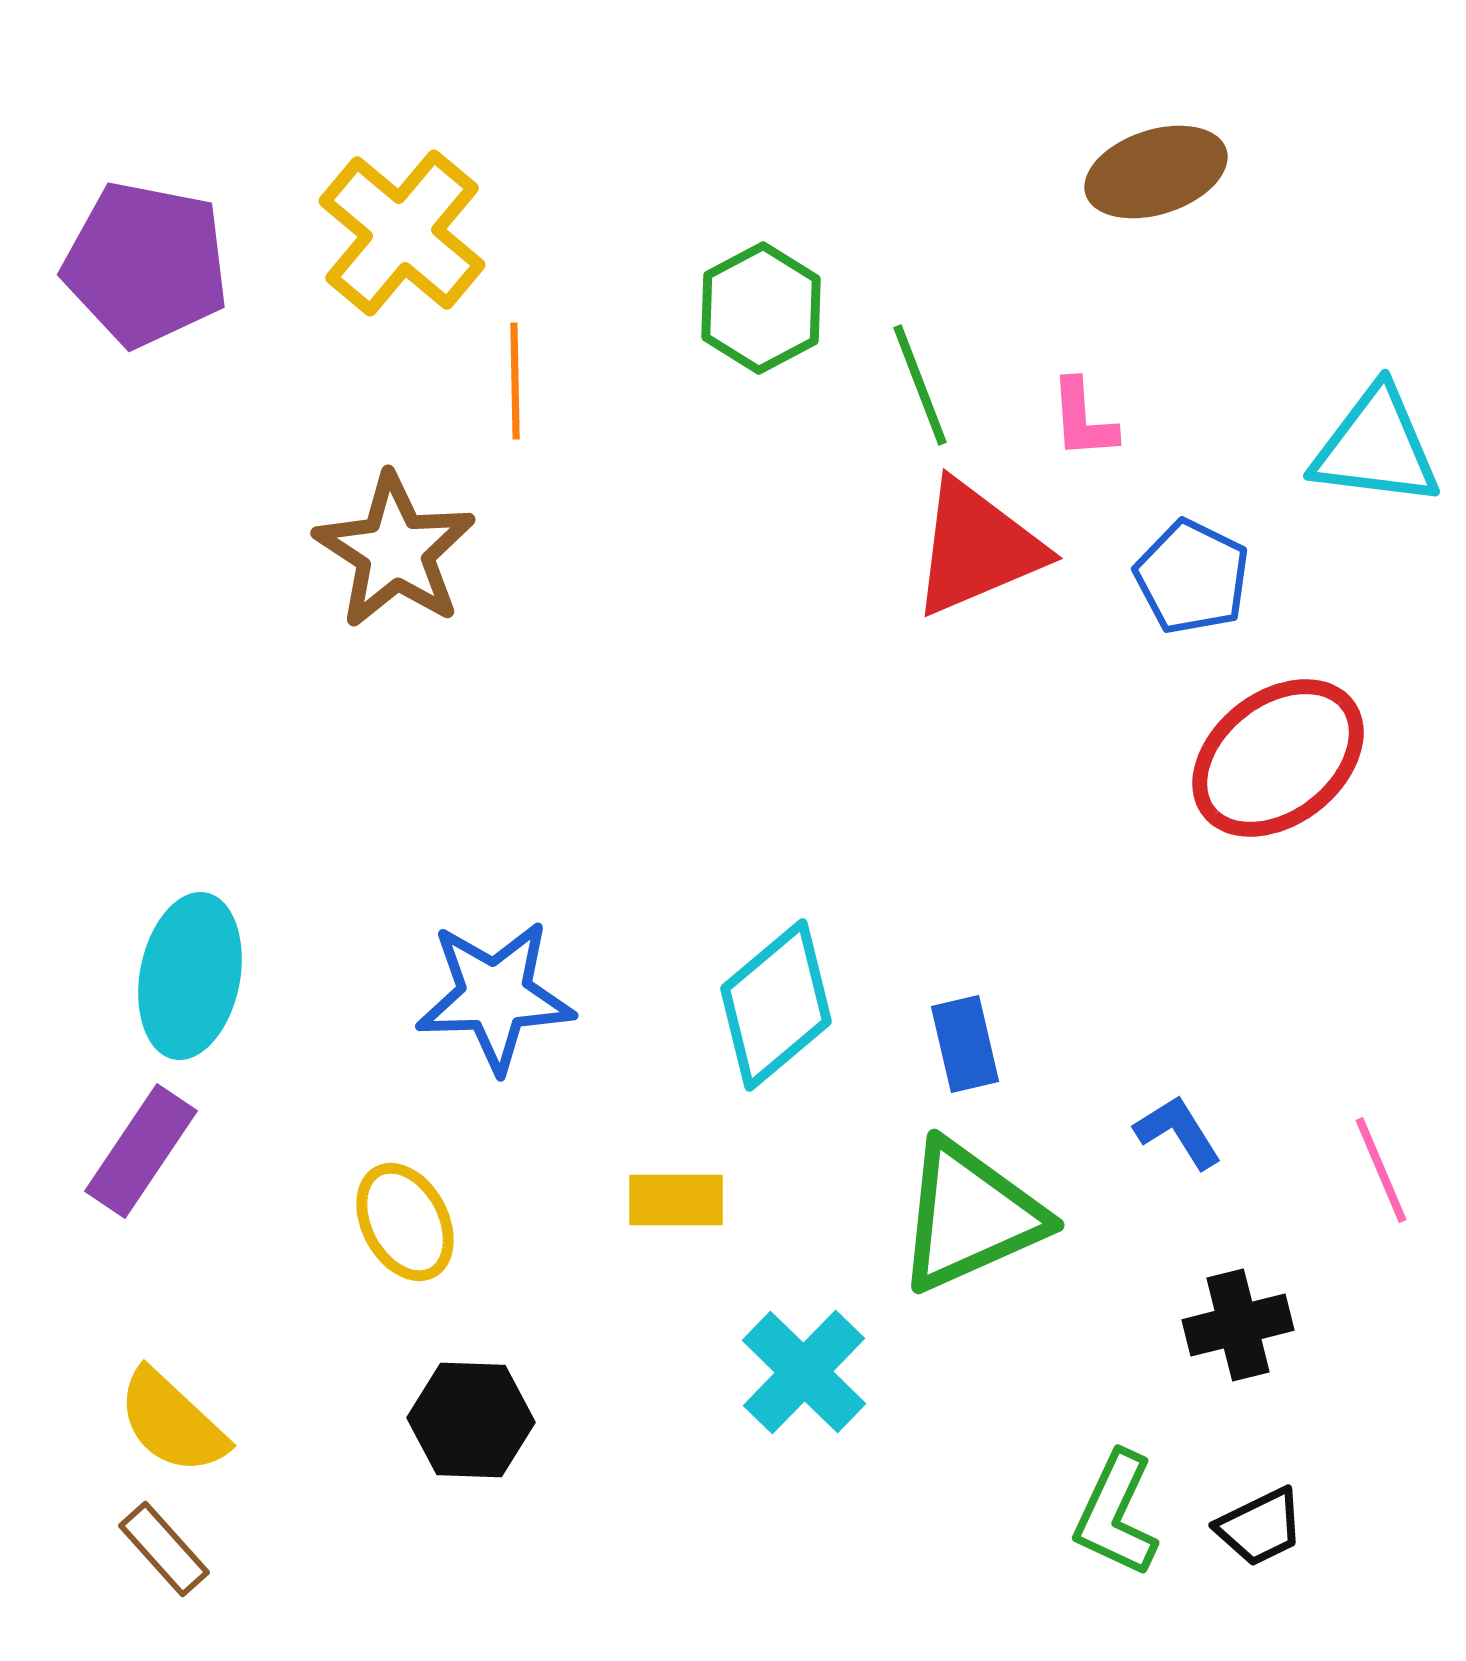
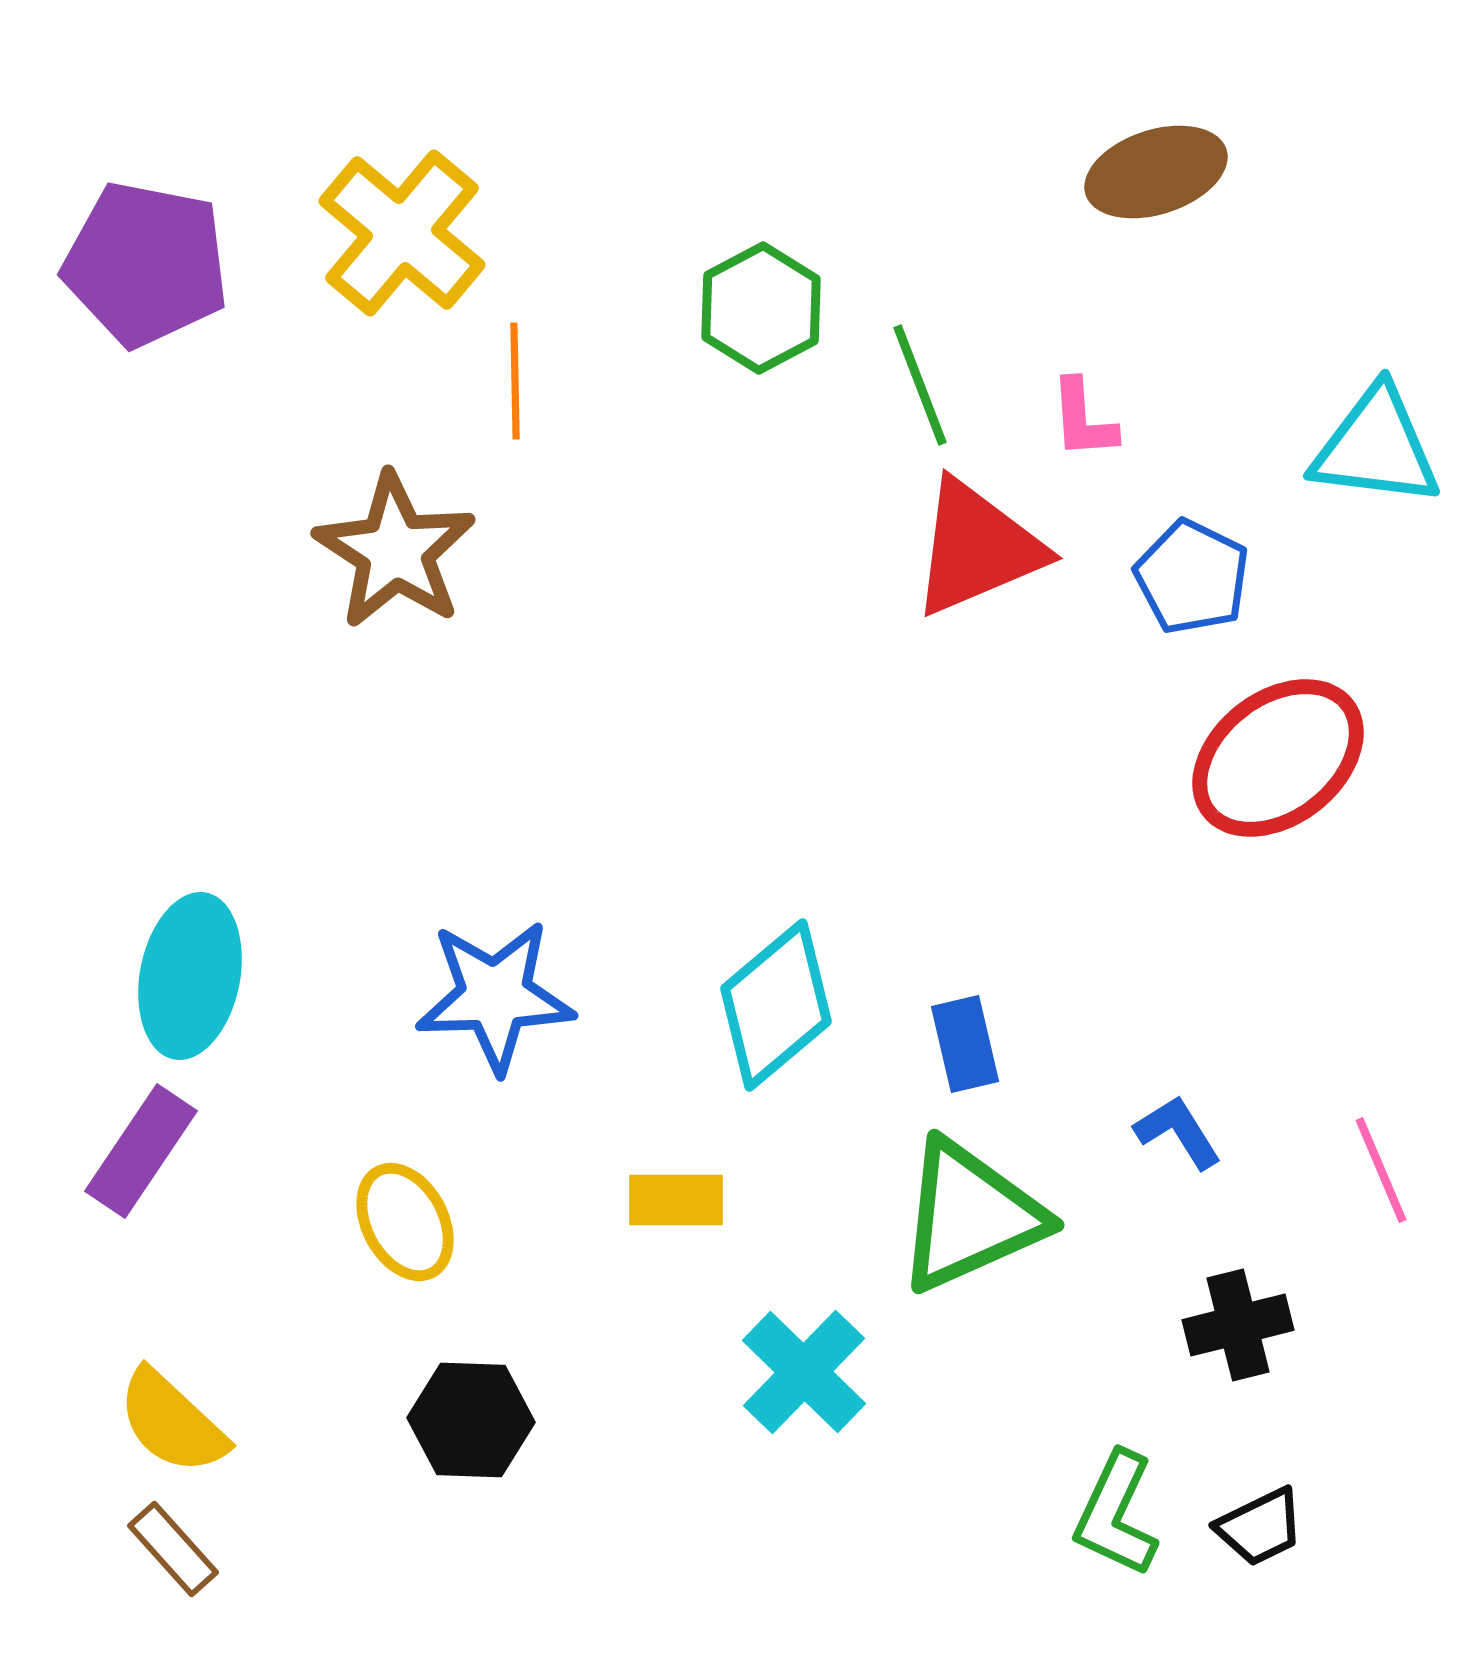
brown rectangle: moved 9 px right
